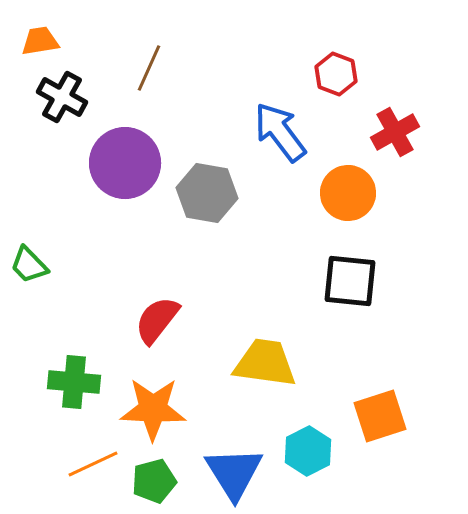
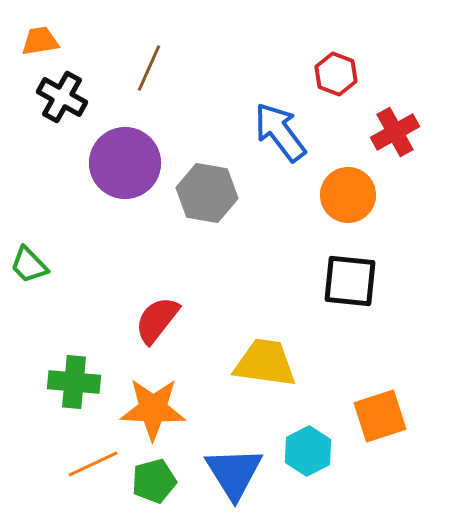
orange circle: moved 2 px down
